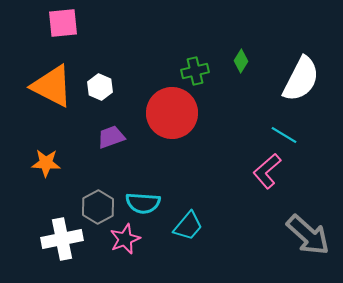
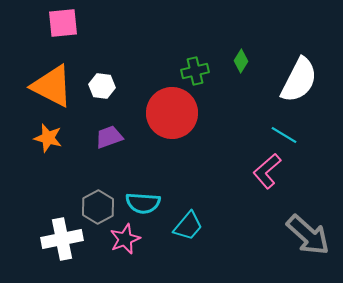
white semicircle: moved 2 px left, 1 px down
white hexagon: moved 2 px right, 1 px up; rotated 15 degrees counterclockwise
purple trapezoid: moved 2 px left
orange star: moved 2 px right, 25 px up; rotated 12 degrees clockwise
